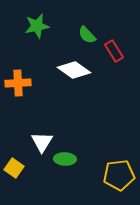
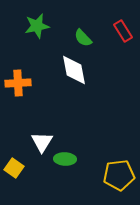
green semicircle: moved 4 px left, 3 px down
red rectangle: moved 9 px right, 20 px up
white diamond: rotated 44 degrees clockwise
